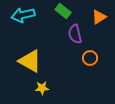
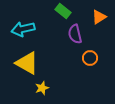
cyan arrow: moved 14 px down
yellow triangle: moved 3 px left, 2 px down
yellow star: rotated 16 degrees counterclockwise
